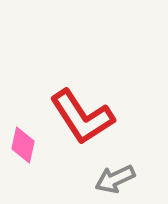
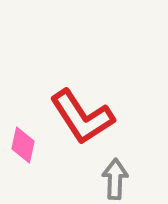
gray arrow: rotated 117 degrees clockwise
